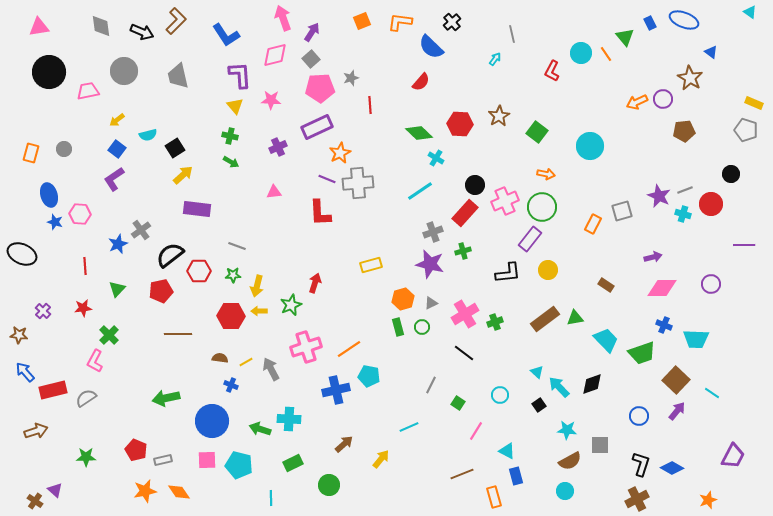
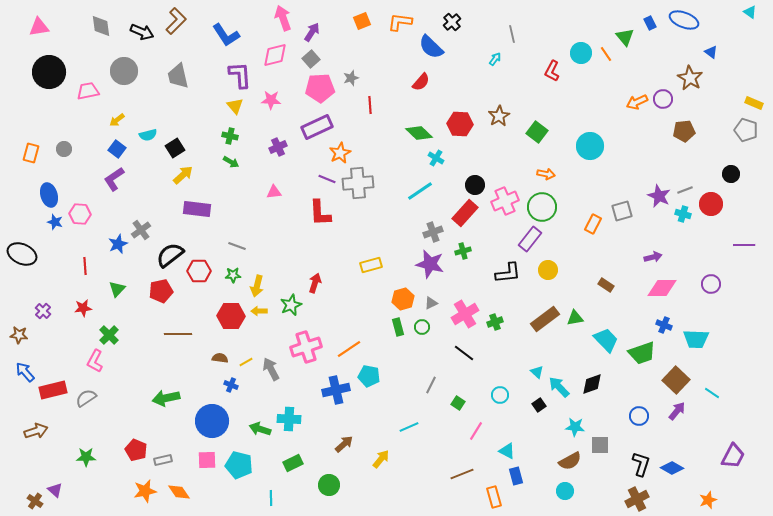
cyan star at (567, 430): moved 8 px right, 3 px up
